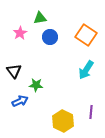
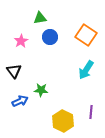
pink star: moved 1 px right, 8 px down
green star: moved 5 px right, 5 px down
